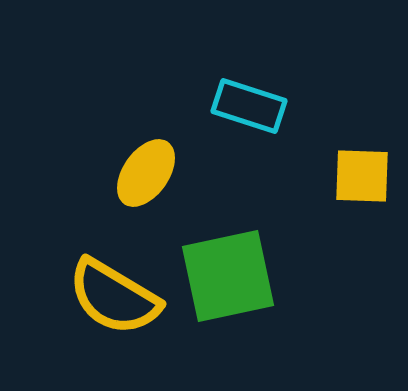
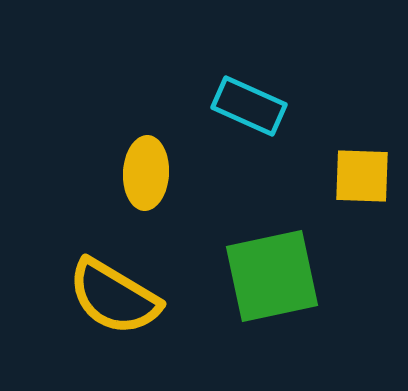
cyan rectangle: rotated 6 degrees clockwise
yellow ellipse: rotated 32 degrees counterclockwise
green square: moved 44 px right
